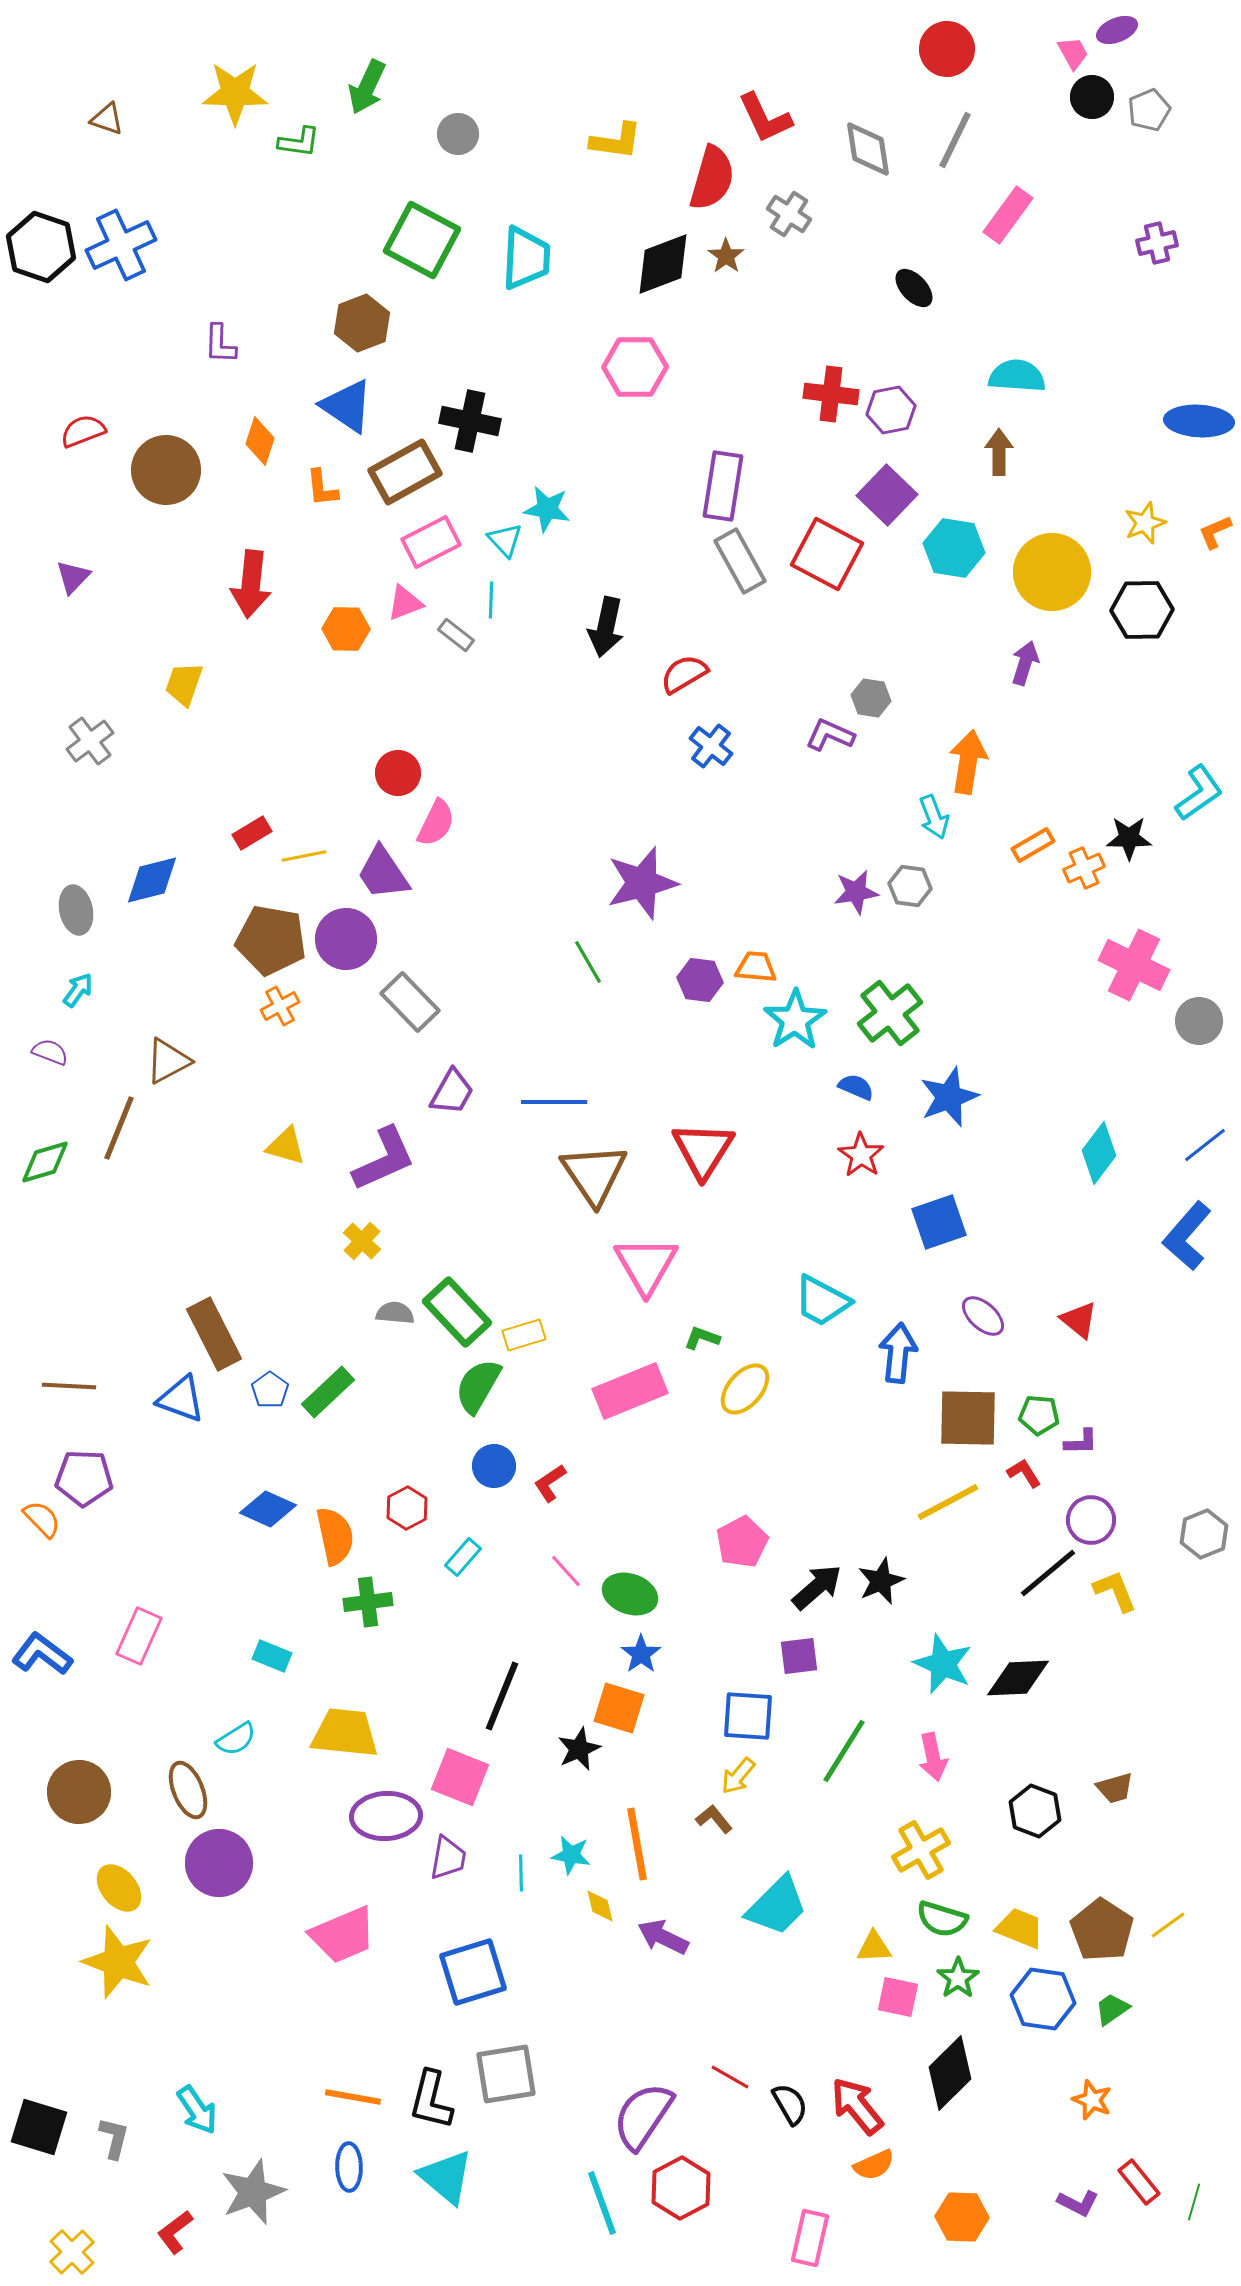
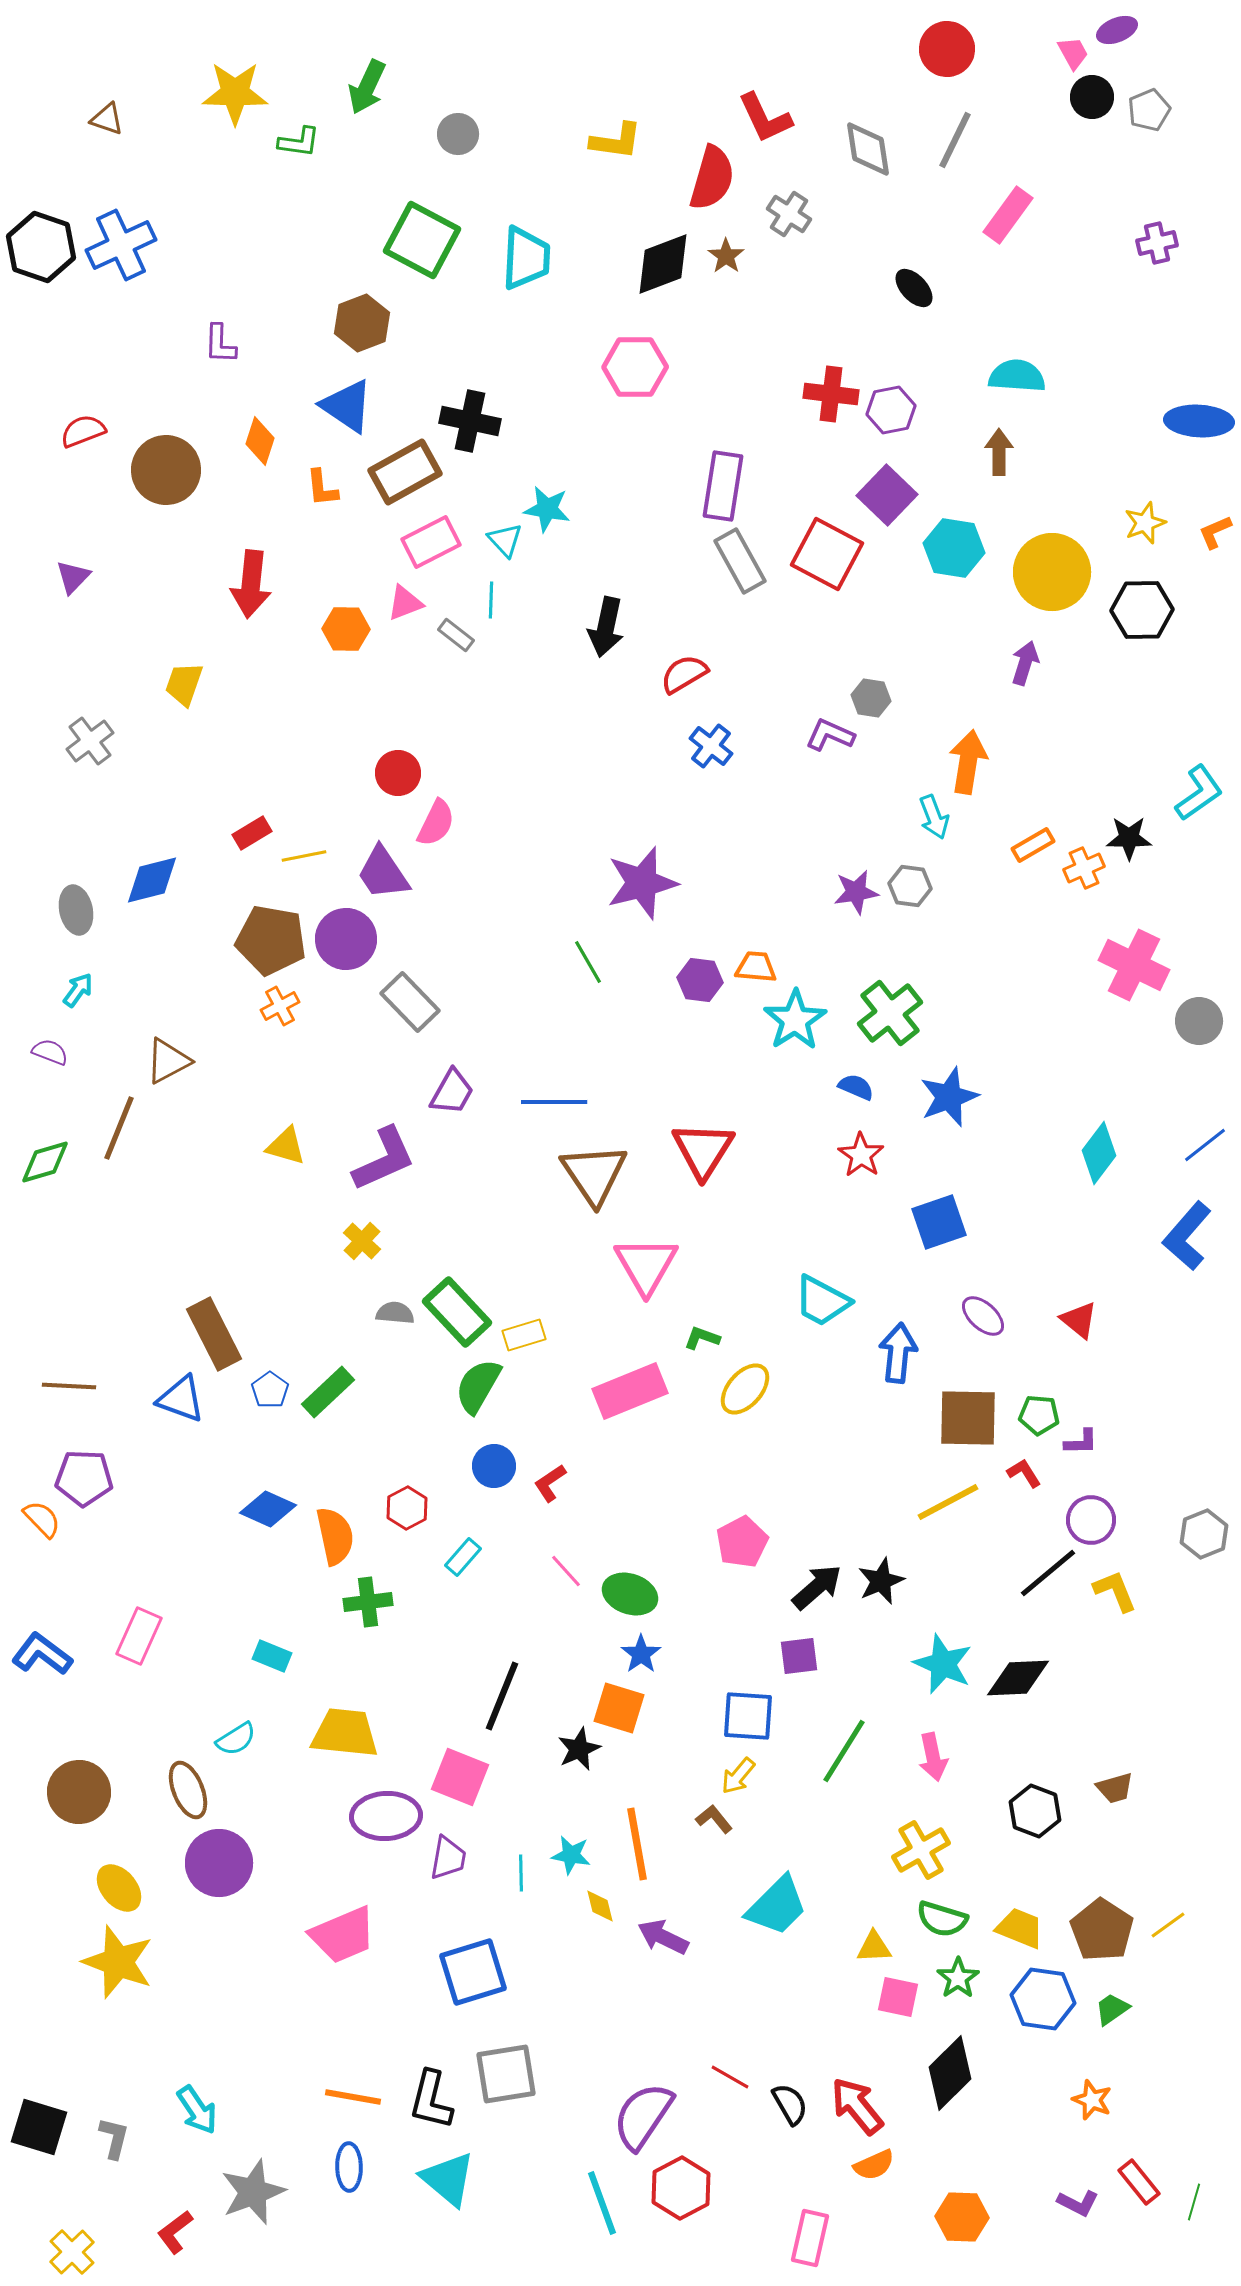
cyan triangle at (446, 2177): moved 2 px right, 2 px down
